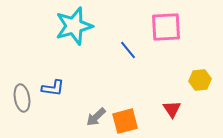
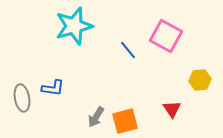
pink square: moved 9 px down; rotated 32 degrees clockwise
gray arrow: rotated 15 degrees counterclockwise
